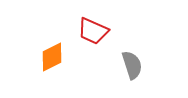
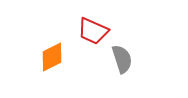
gray semicircle: moved 10 px left, 6 px up
